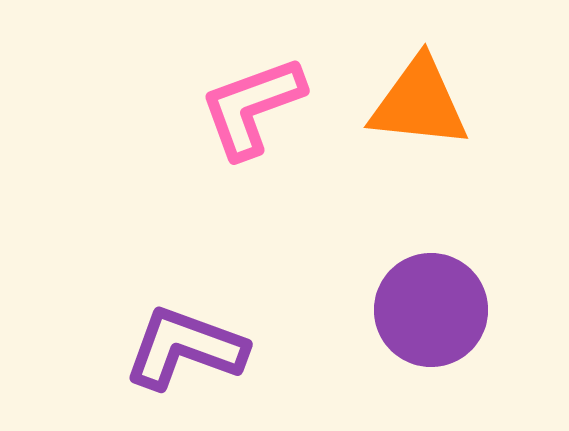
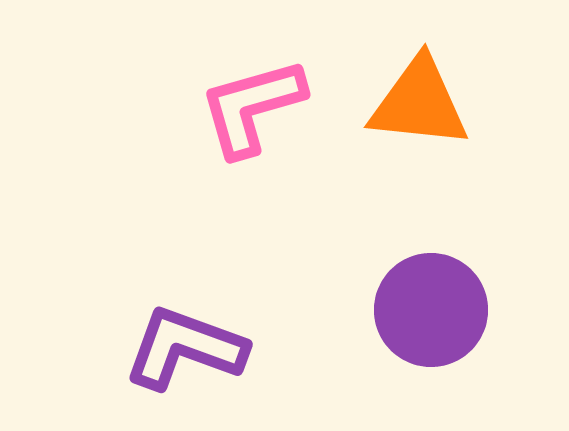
pink L-shape: rotated 4 degrees clockwise
